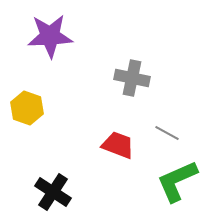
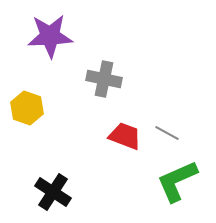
gray cross: moved 28 px left, 1 px down
red trapezoid: moved 7 px right, 9 px up
